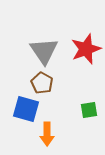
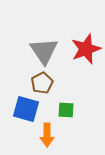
brown pentagon: rotated 15 degrees clockwise
green square: moved 23 px left; rotated 12 degrees clockwise
orange arrow: moved 1 px down
